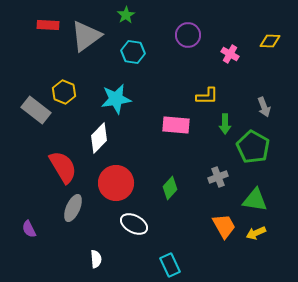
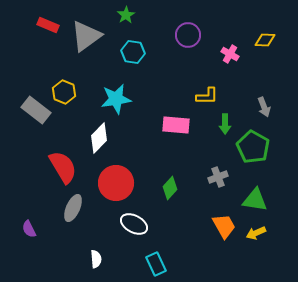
red rectangle: rotated 20 degrees clockwise
yellow diamond: moved 5 px left, 1 px up
cyan rectangle: moved 14 px left, 1 px up
